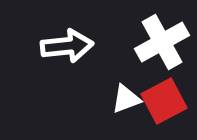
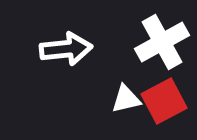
white arrow: moved 1 px left, 3 px down
white triangle: rotated 8 degrees clockwise
